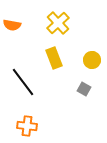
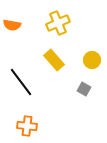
yellow cross: rotated 20 degrees clockwise
yellow rectangle: moved 2 px down; rotated 20 degrees counterclockwise
black line: moved 2 px left
